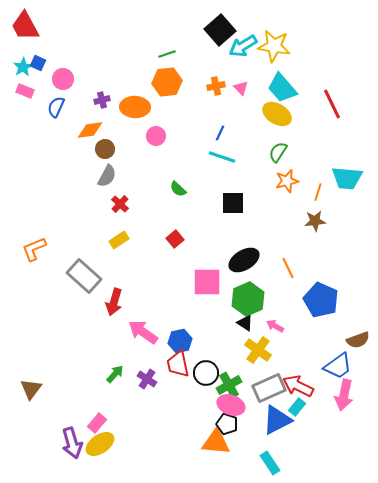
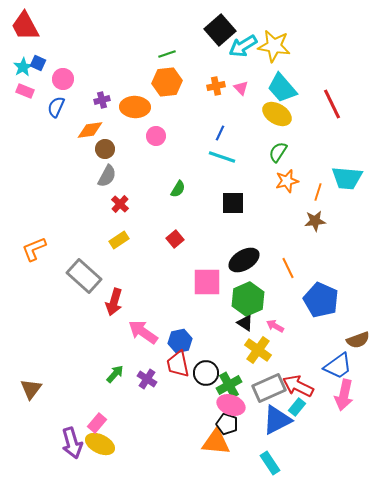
green semicircle at (178, 189): rotated 102 degrees counterclockwise
yellow ellipse at (100, 444): rotated 60 degrees clockwise
